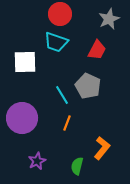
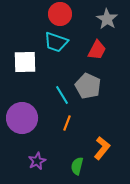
gray star: moved 2 px left; rotated 15 degrees counterclockwise
